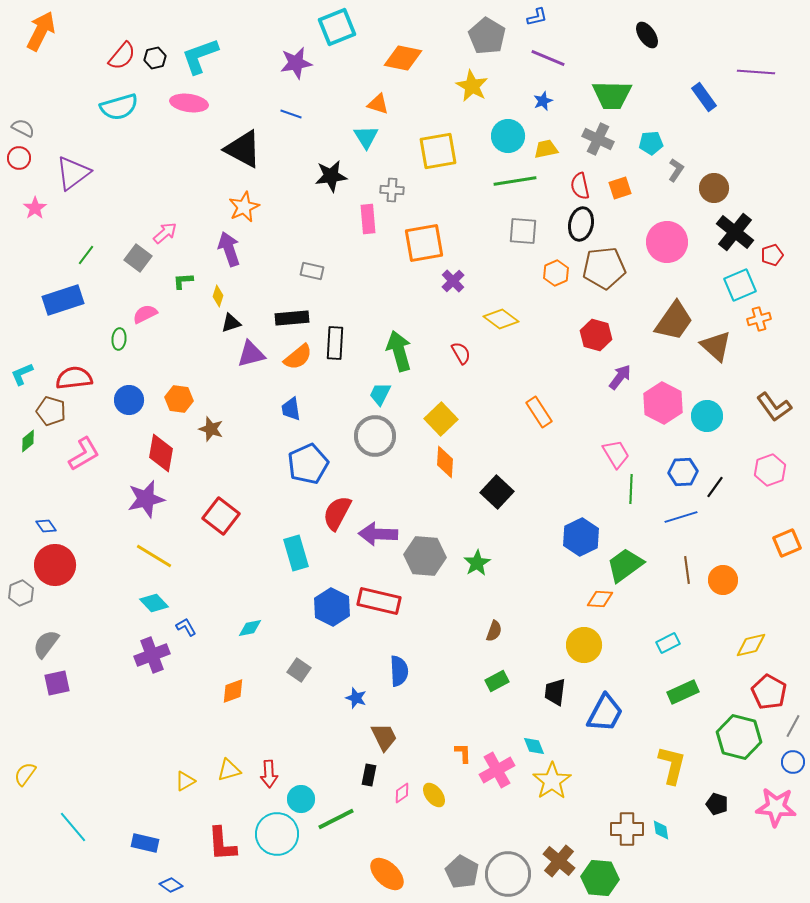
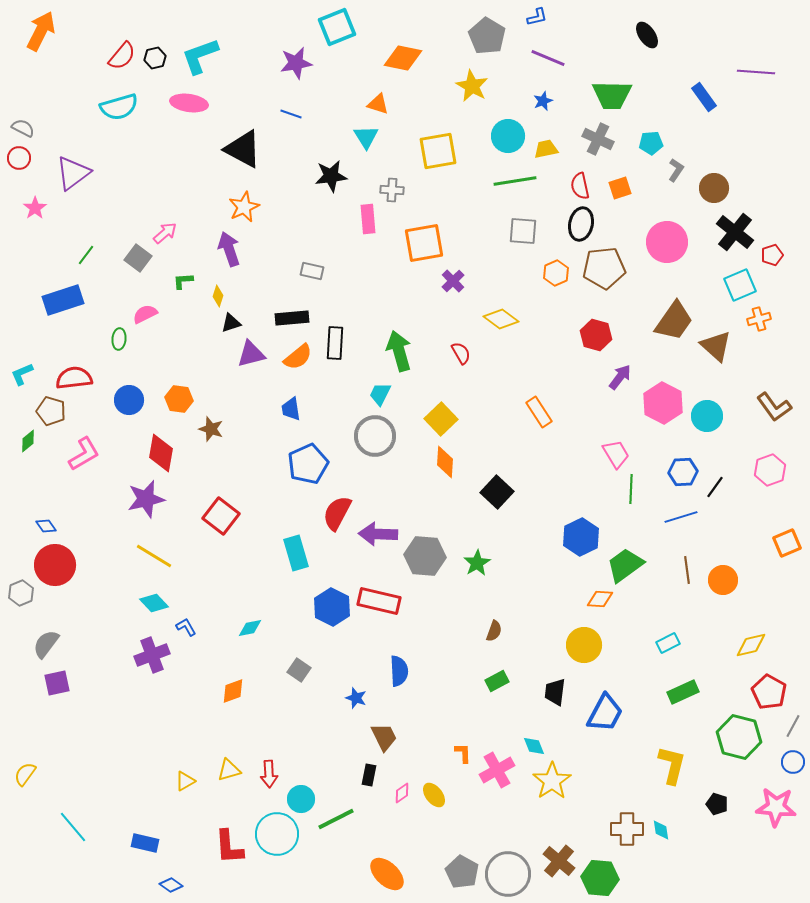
red L-shape at (222, 844): moved 7 px right, 3 px down
